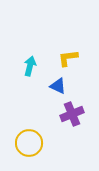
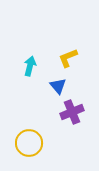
yellow L-shape: rotated 15 degrees counterclockwise
blue triangle: rotated 24 degrees clockwise
purple cross: moved 2 px up
